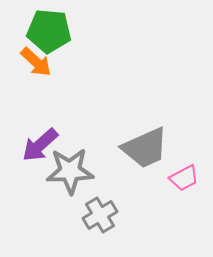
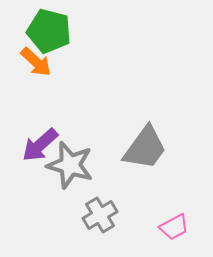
green pentagon: rotated 9 degrees clockwise
gray trapezoid: rotated 30 degrees counterclockwise
gray star: moved 6 px up; rotated 18 degrees clockwise
pink trapezoid: moved 10 px left, 49 px down
